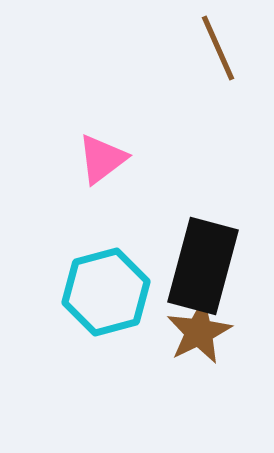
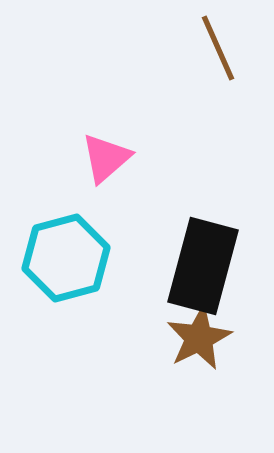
pink triangle: moved 4 px right, 1 px up; rotated 4 degrees counterclockwise
cyan hexagon: moved 40 px left, 34 px up
brown star: moved 6 px down
